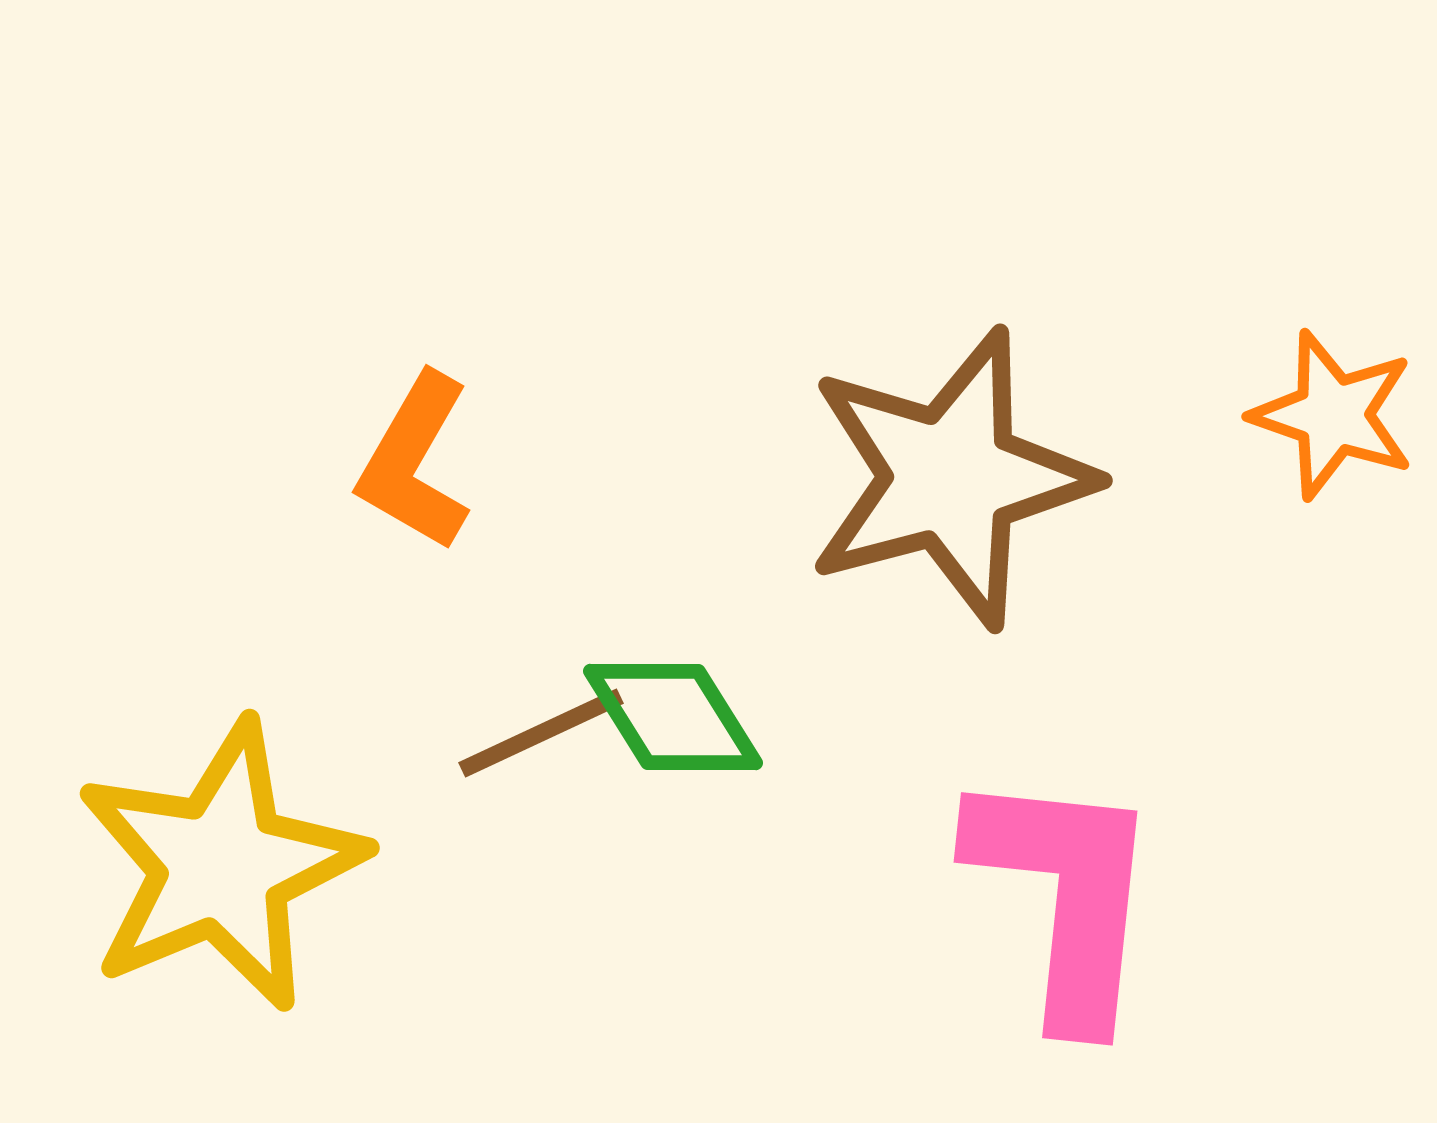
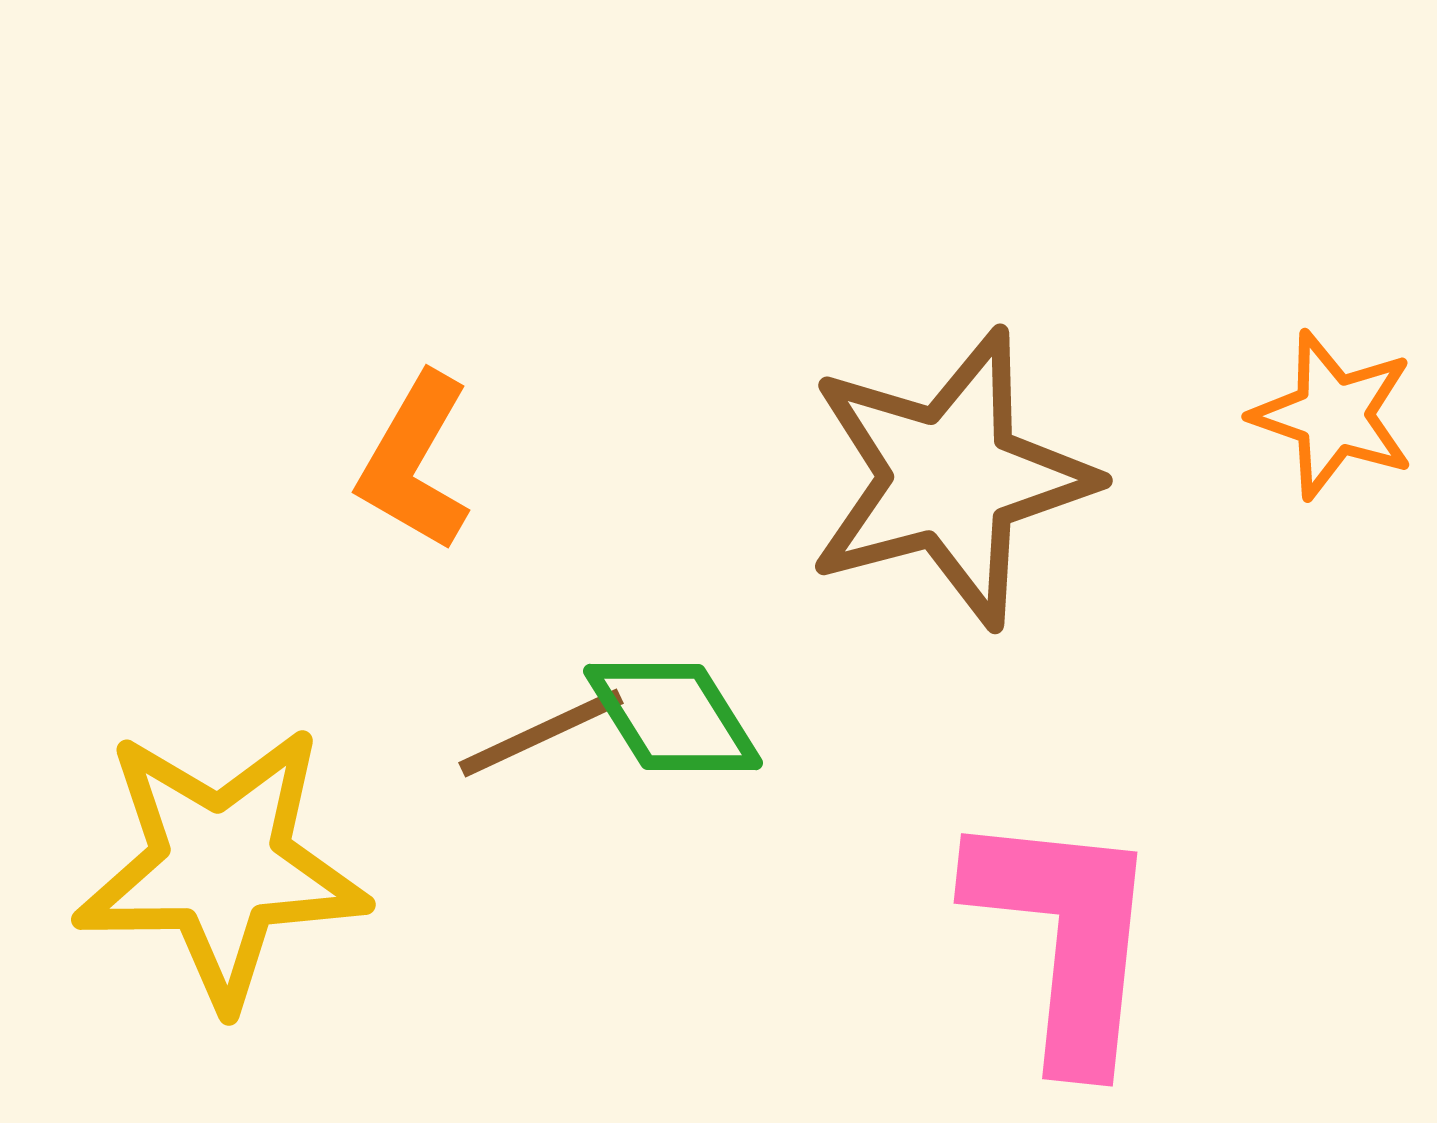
yellow star: rotated 22 degrees clockwise
pink L-shape: moved 41 px down
